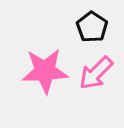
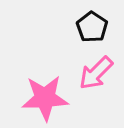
pink star: moved 27 px down
